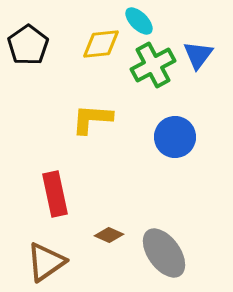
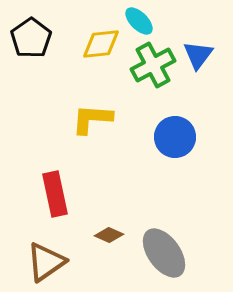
black pentagon: moved 3 px right, 7 px up
